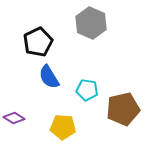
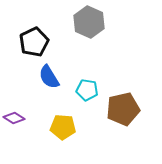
gray hexagon: moved 2 px left, 1 px up
black pentagon: moved 4 px left
